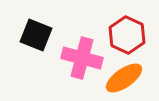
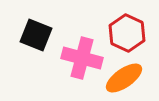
red hexagon: moved 2 px up
